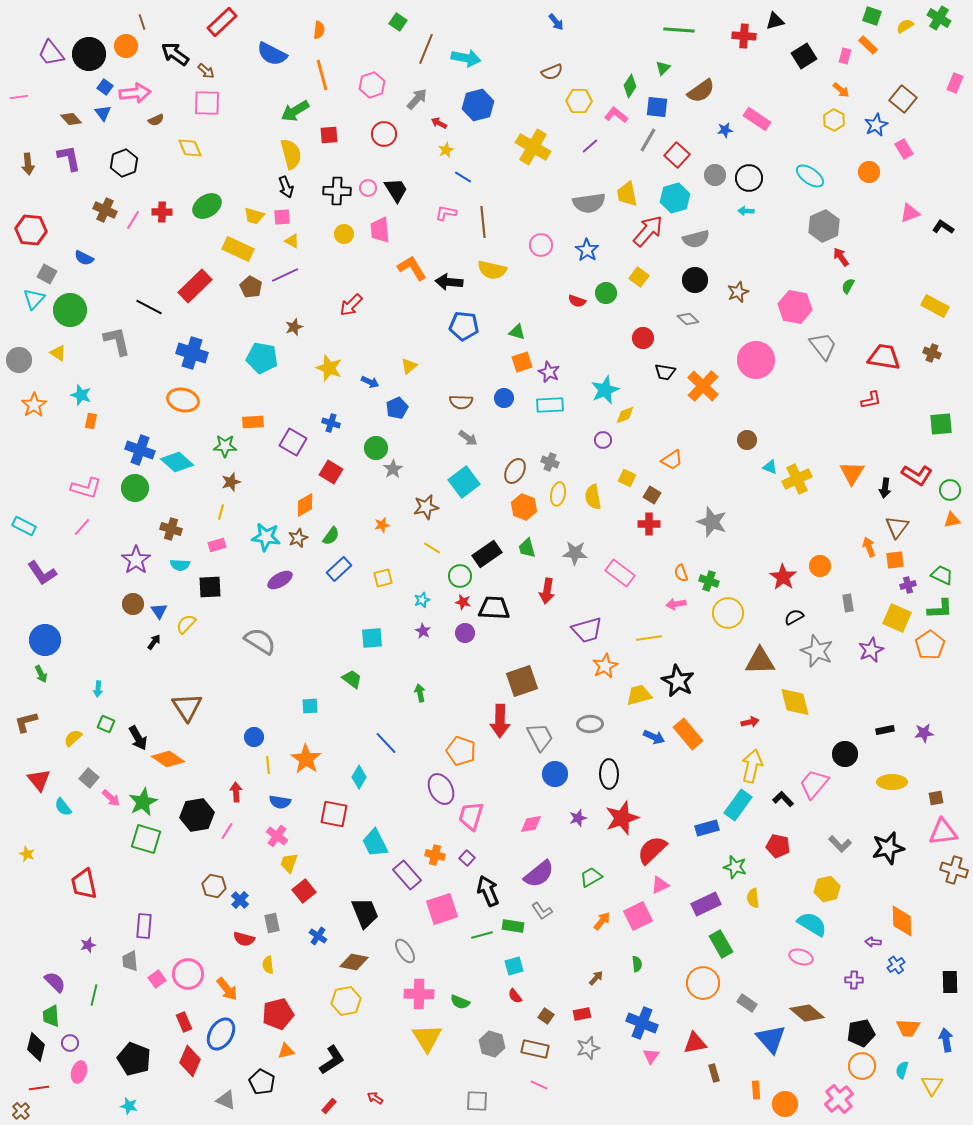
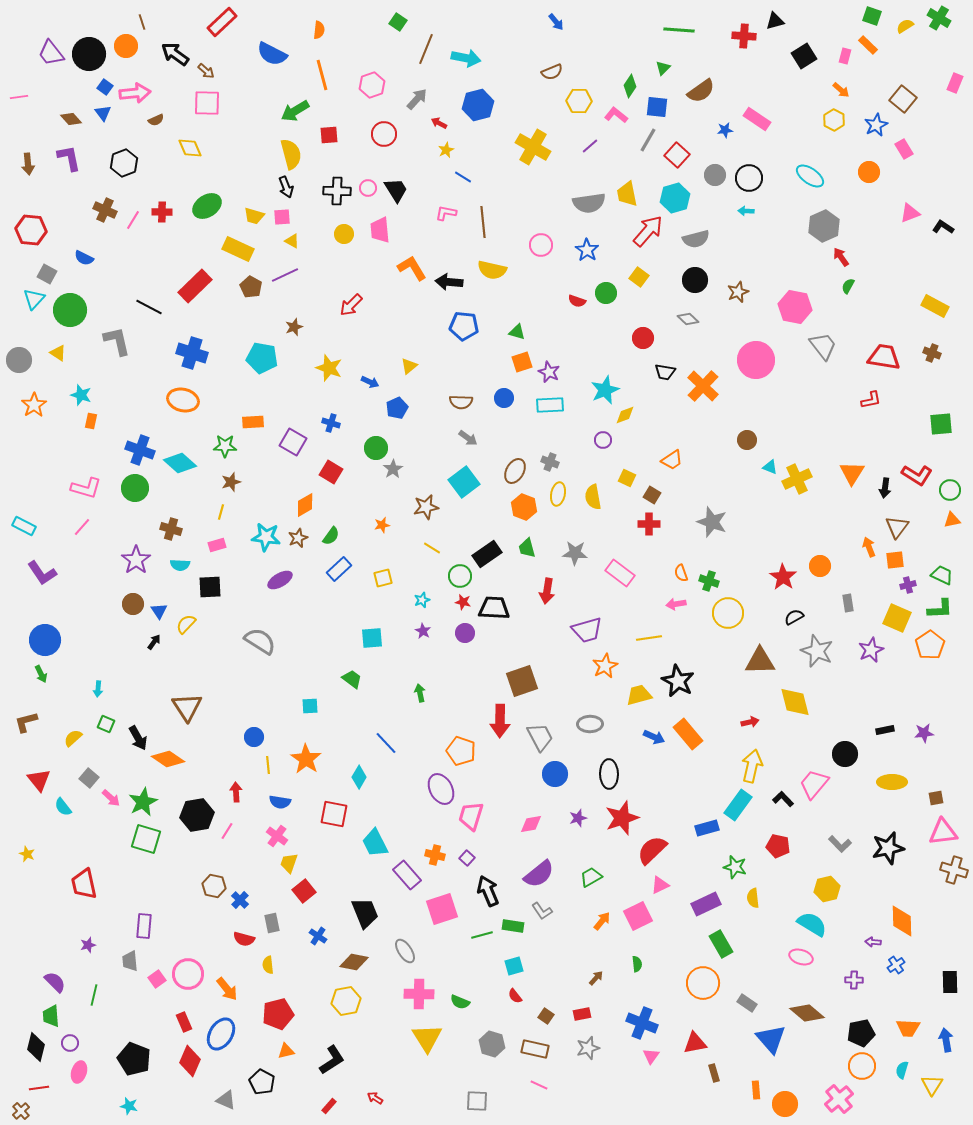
cyan diamond at (177, 462): moved 3 px right, 1 px down
